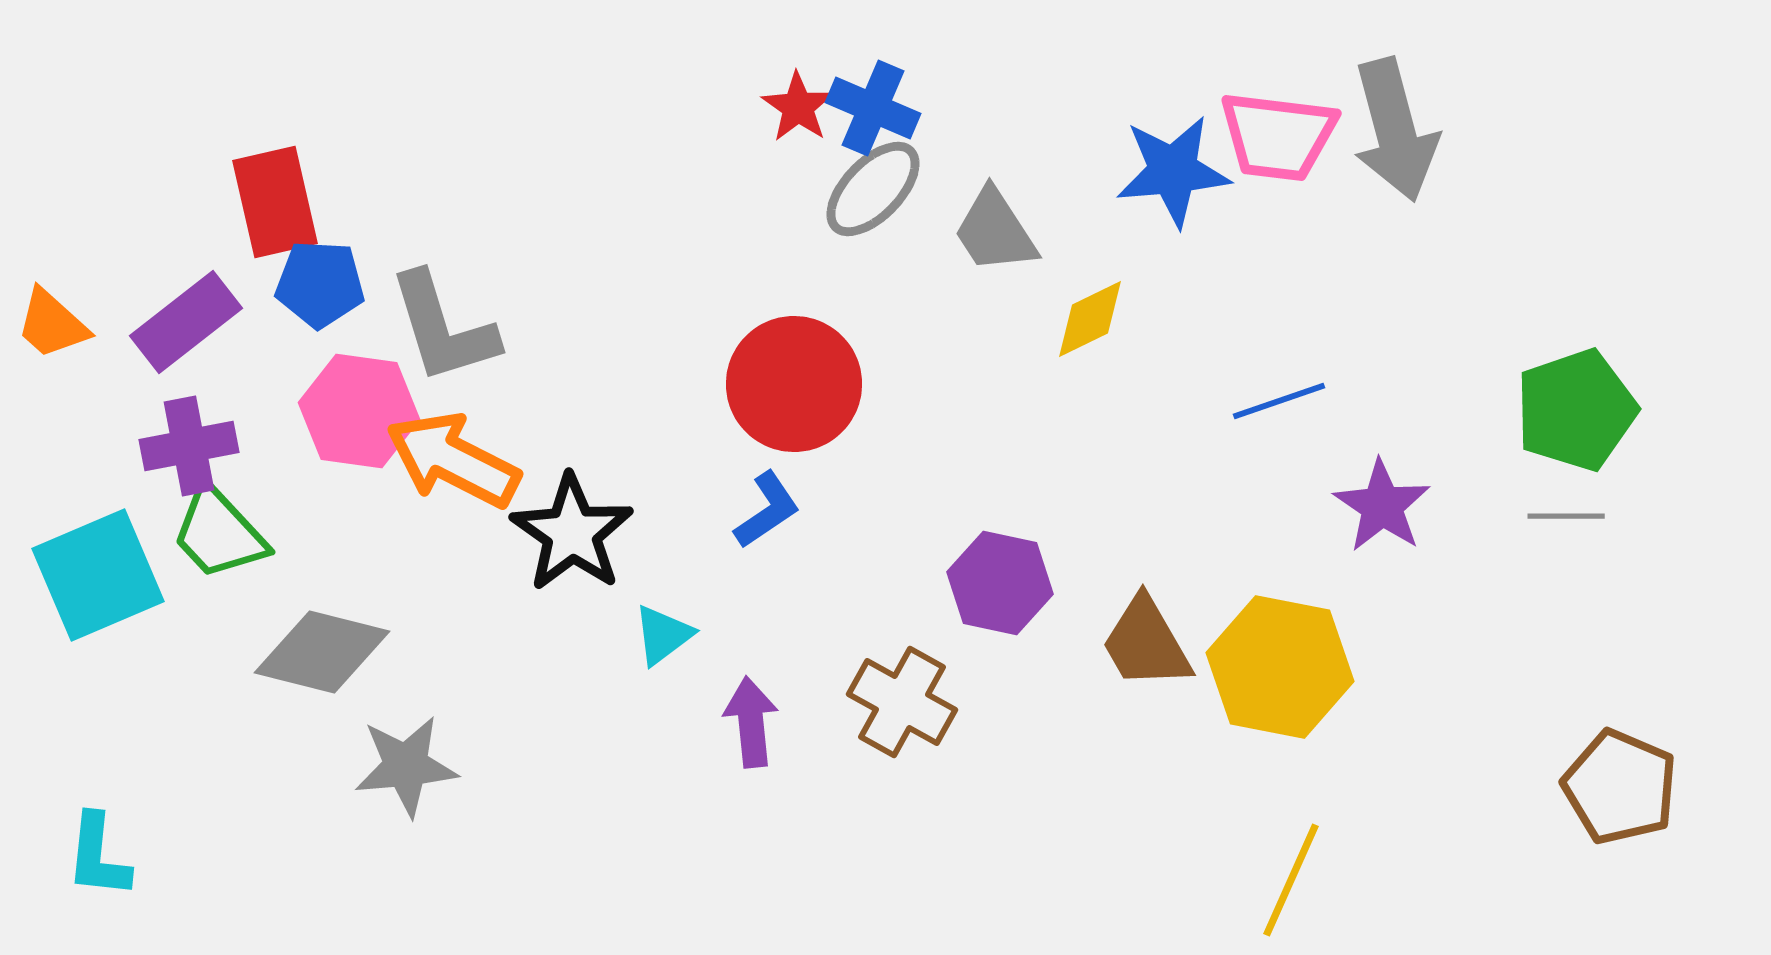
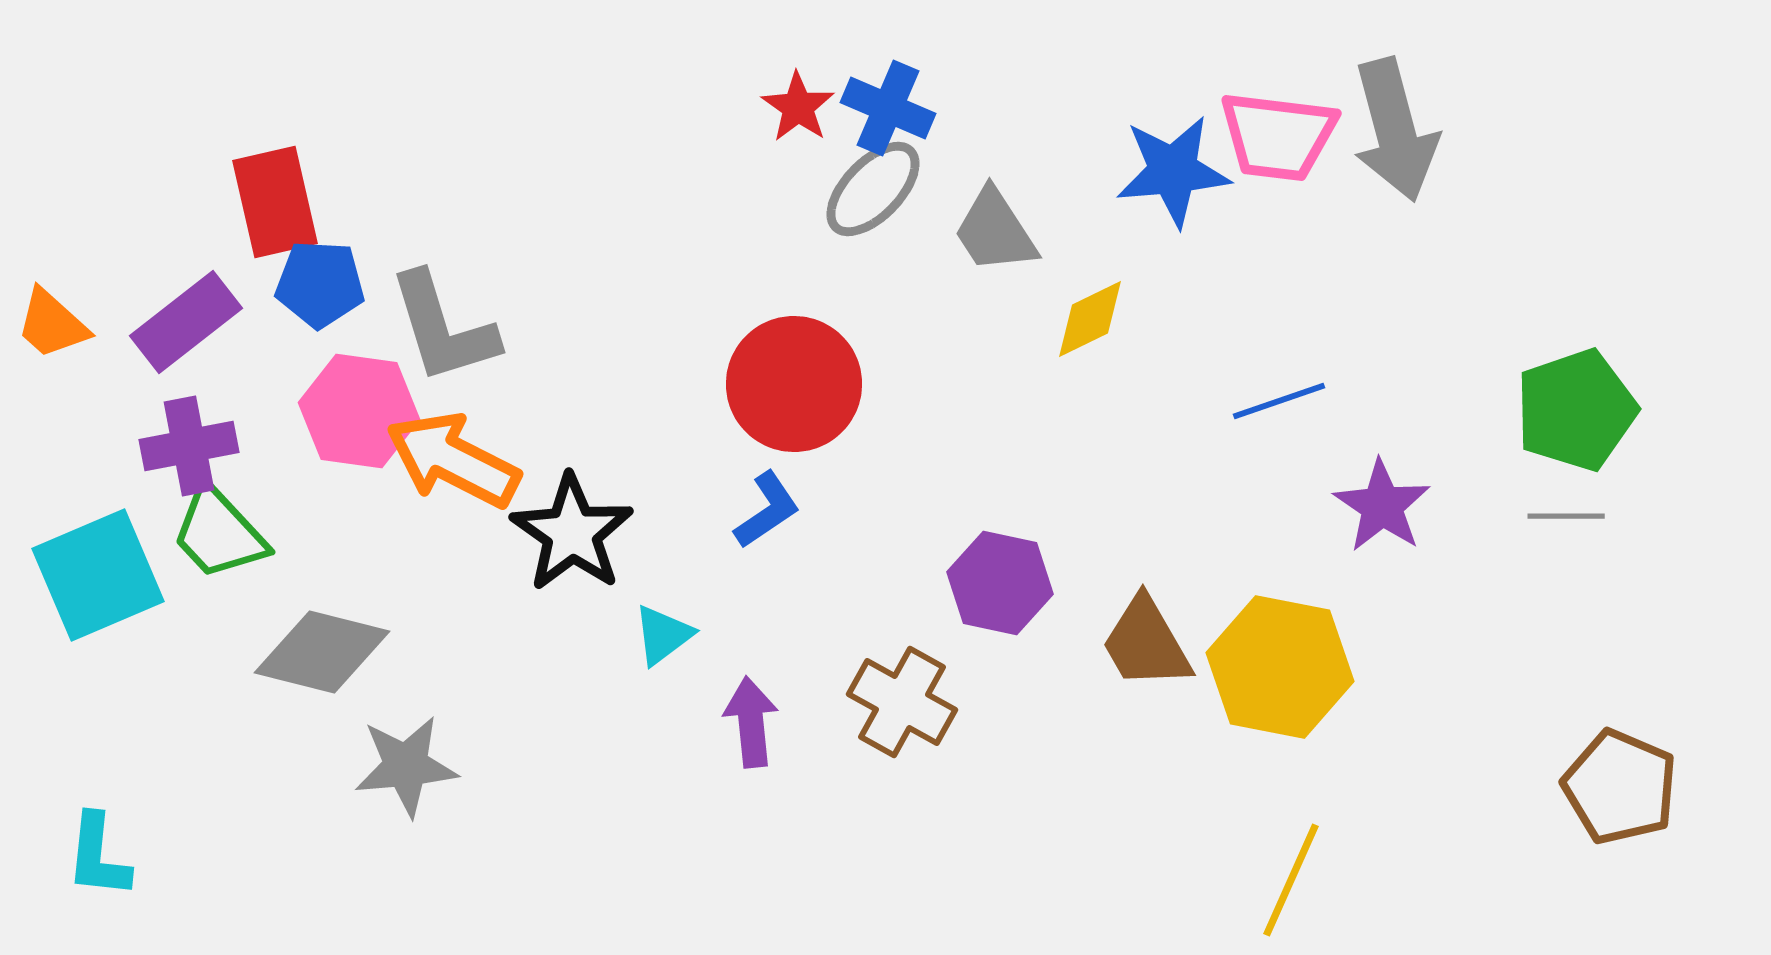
blue cross: moved 15 px right
